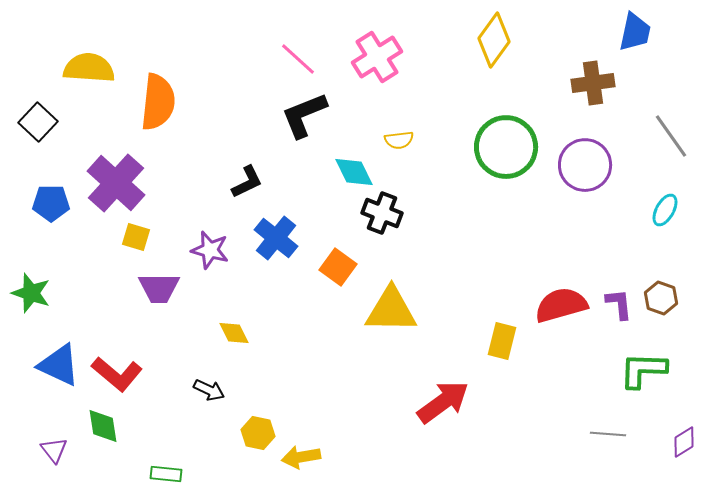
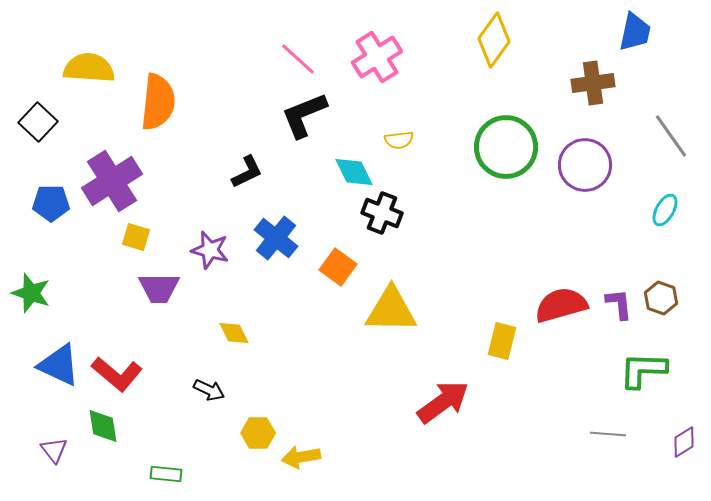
black L-shape at (247, 182): moved 10 px up
purple cross at (116, 183): moved 4 px left, 2 px up; rotated 16 degrees clockwise
yellow hexagon at (258, 433): rotated 12 degrees counterclockwise
